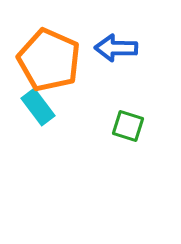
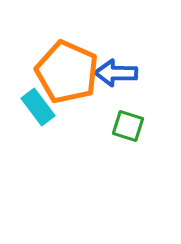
blue arrow: moved 25 px down
orange pentagon: moved 18 px right, 12 px down
